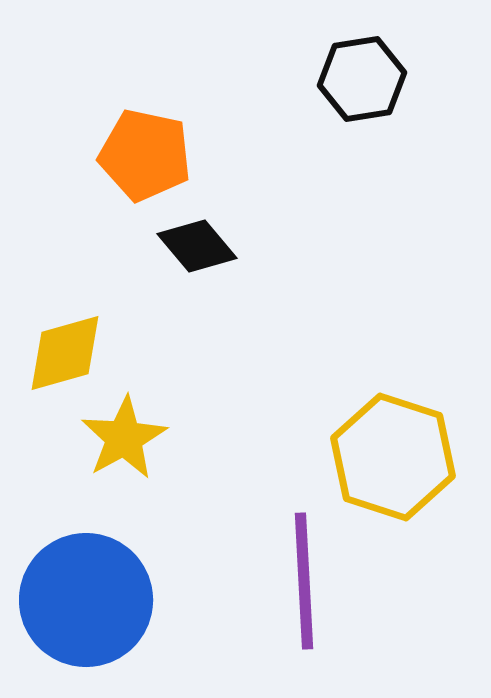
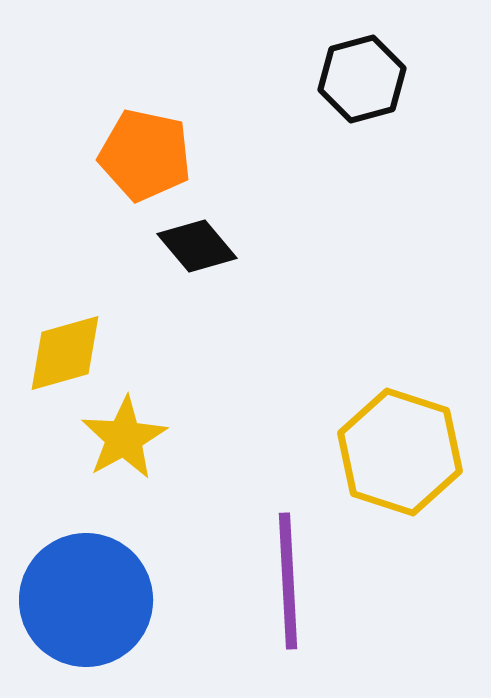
black hexagon: rotated 6 degrees counterclockwise
yellow hexagon: moved 7 px right, 5 px up
purple line: moved 16 px left
